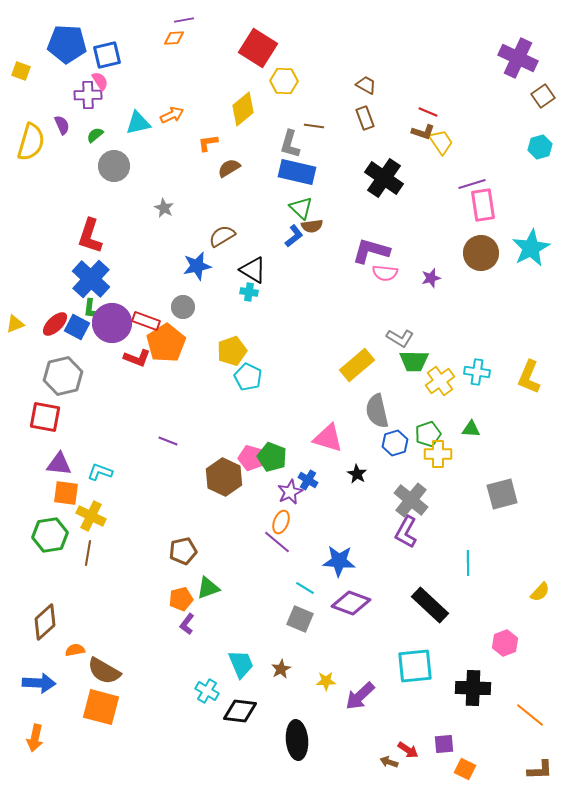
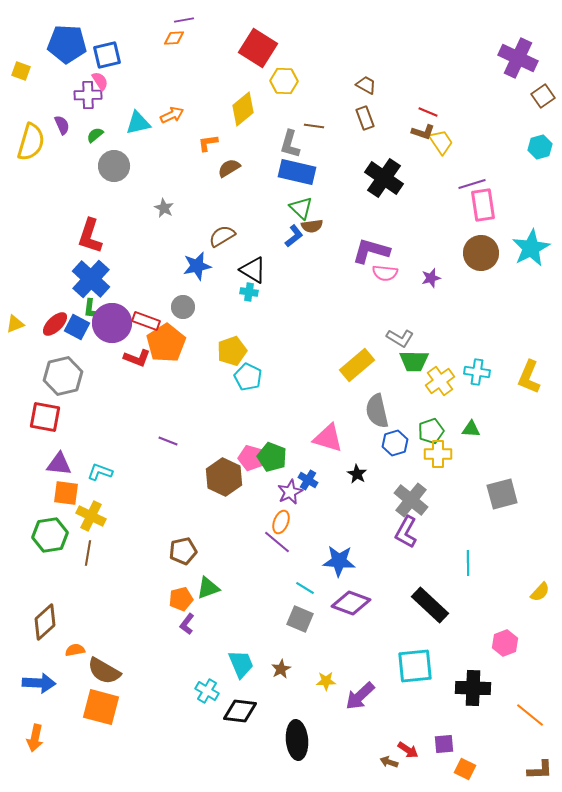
green pentagon at (428, 434): moved 3 px right, 3 px up
